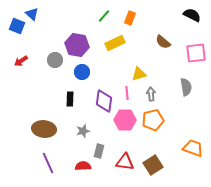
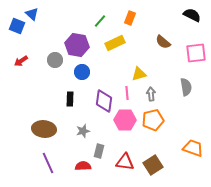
green line: moved 4 px left, 5 px down
